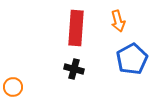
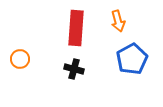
orange circle: moved 7 px right, 28 px up
